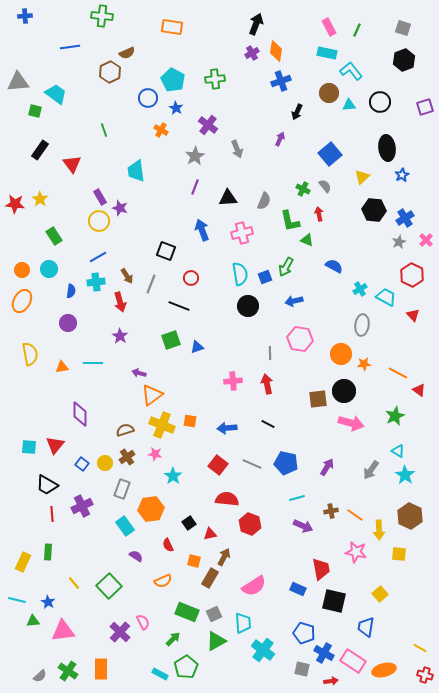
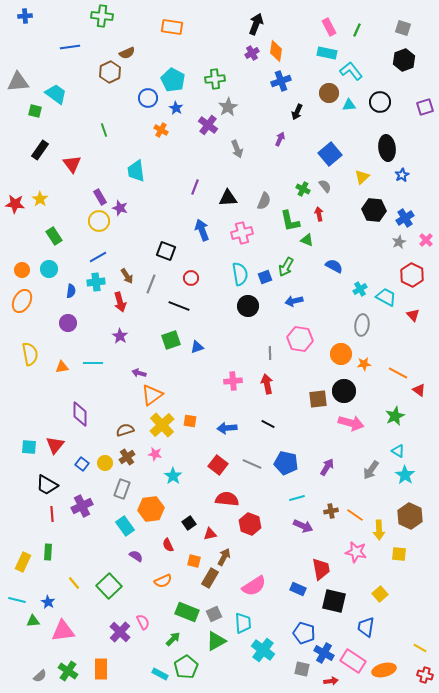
gray star at (195, 156): moved 33 px right, 49 px up
yellow cross at (162, 425): rotated 25 degrees clockwise
